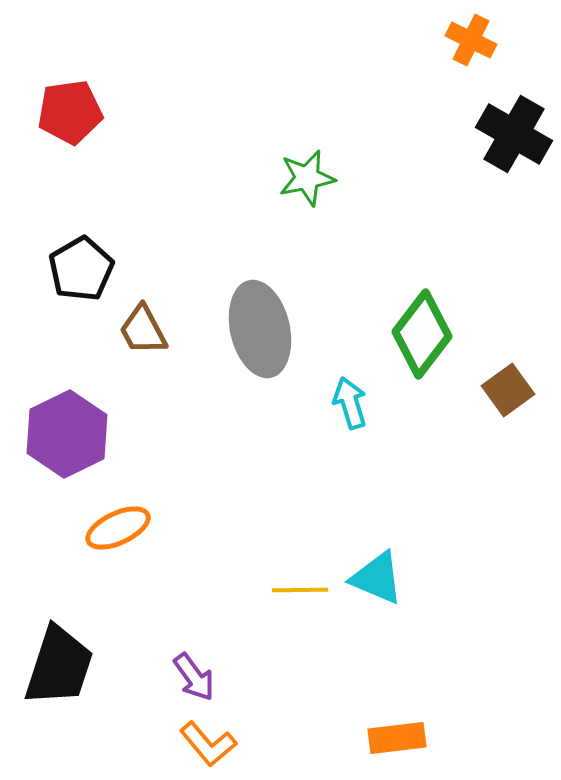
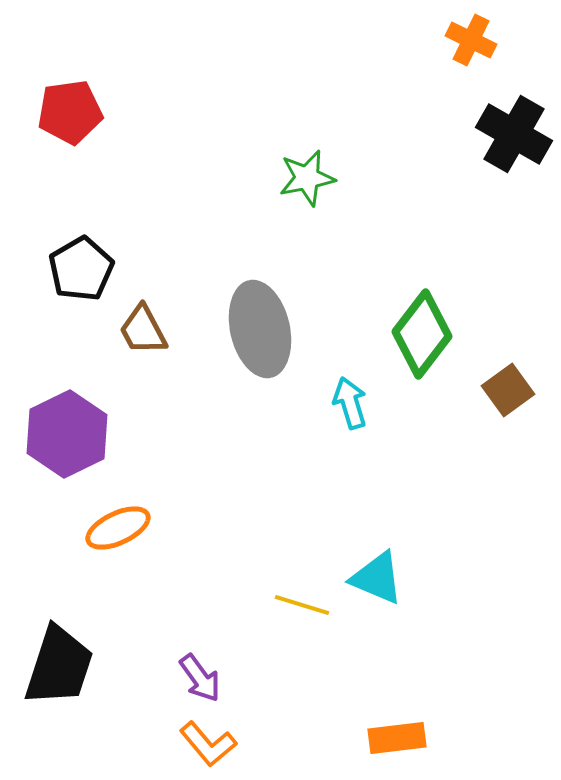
yellow line: moved 2 px right, 15 px down; rotated 18 degrees clockwise
purple arrow: moved 6 px right, 1 px down
